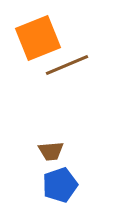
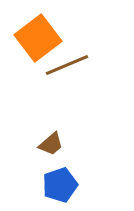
orange square: rotated 15 degrees counterclockwise
brown trapezoid: moved 7 px up; rotated 36 degrees counterclockwise
